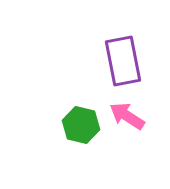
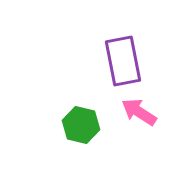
pink arrow: moved 12 px right, 4 px up
